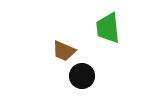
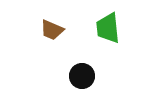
brown trapezoid: moved 12 px left, 21 px up
